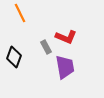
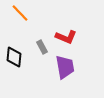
orange line: rotated 18 degrees counterclockwise
gray rectangle: moved 4 px left
black diamond: rotated 15 degrees counterclockwise
